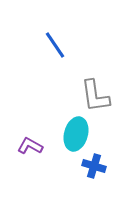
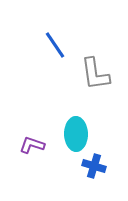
gray L-shape: moved 22 px up
cyan ellipse: rotated 16 degrees counterclockwise
purple L-shape: moved 2 px right, 1 px up; rotated 10 degrees counterclockwise
